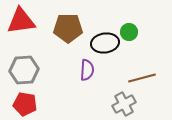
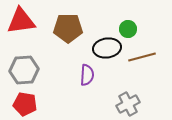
green circle: moved 1 px left, 3 px up
black ellipse: moved 2 px right, 5 px down
purple semicircle: moved 5 px down
brown line: moved 21 px up
gray cross: moved 4 px right
